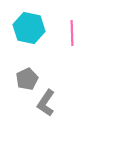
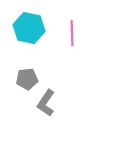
gray pentagon: rotated 20 degrees clockwise
